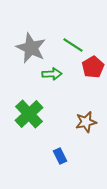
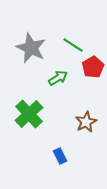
green arrow: moved 6 px right, 4 px down; rotated 30 degrees counterclockwise
brown star: rotated 15 degrees counterclockwise
